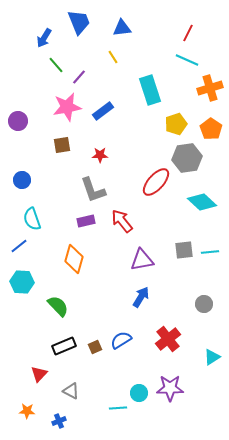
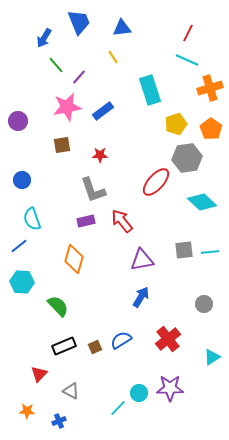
cyan line at (118, 408): rotated 42 degrees counterclockwise
